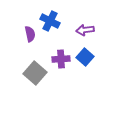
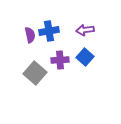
blue cross: moved 1 px left, 10 px down; rotated 36 degrees counterclockwise
purple semicircle: moved 1 px down
purple cross: moved 1 px left, 1 px down
